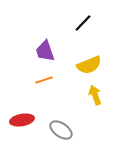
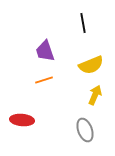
black line: rotated 54 degrees counterclockwise
yellow semicircle: moved 2 px right
yellow arrow: rotated 42 degrees clockwise
red ellipse: rotated 15 degrees clockwise
gray ellipse: moved 24 px right; rotated 35 degrees clockwise
